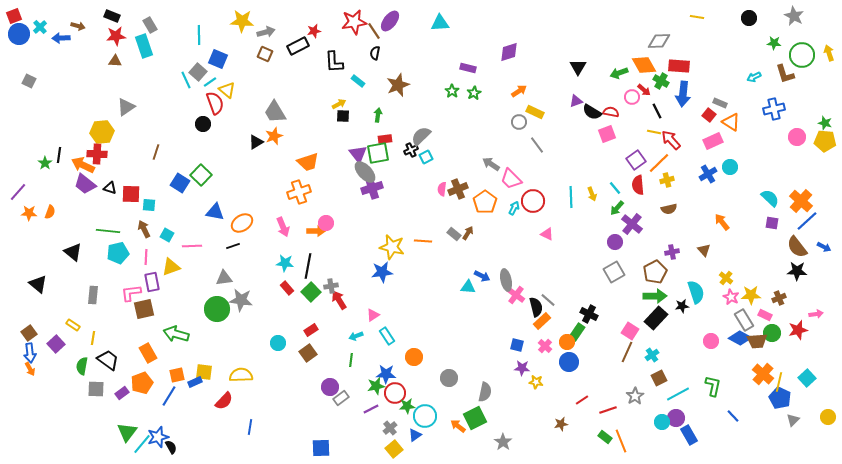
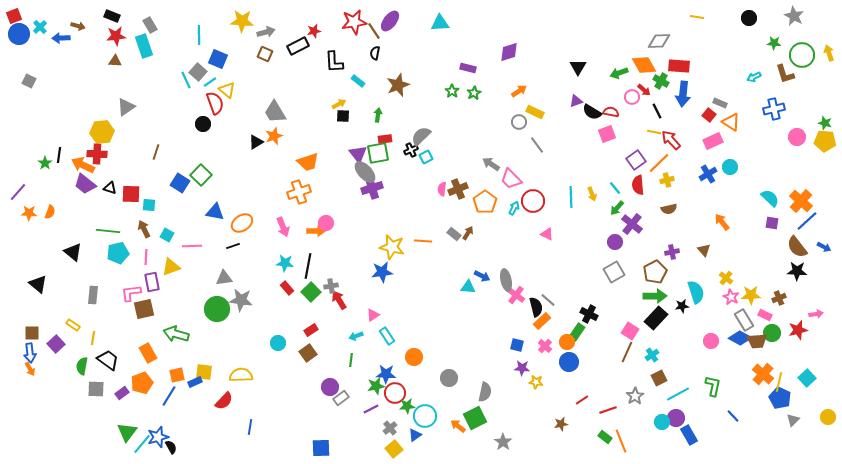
brown square at (29, 333): moved 3 px right; rotated 35 degrees clockwise
